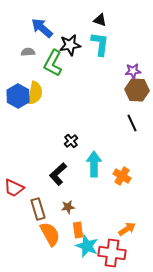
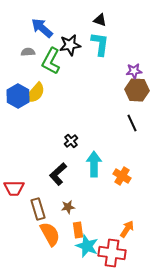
green L-shape: moved 2 px left, 2 px up
purple star: moved 1 px right
yellow semicircle: rotated 30 degrees clockwise
red trapezoid: rotated 25 degrees counterclockwise
orange arrow: rotated 24 degrees counterclockwise
